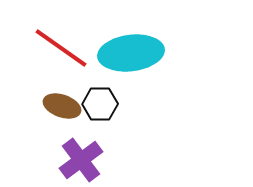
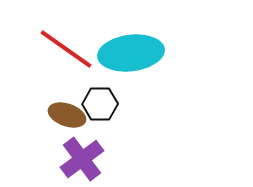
red line: moved 5 px right, 1 px down
brown ellipse: moved 5 px right, 9 px down
purple cross: moved 1 px right, 1 px up
